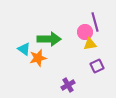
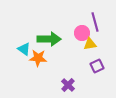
pink circle: moved 3 px left, 1 px down
orange star: rotated 18 degrees clockwise
purple cross: rotated 16 degrees counterclockwise
